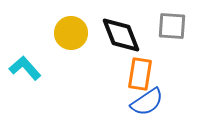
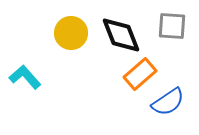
cyan L-shape: moved 9 px down
orange rectangle: rotated 40 degrees clockwise
blue semicircle: moved 21 px right
